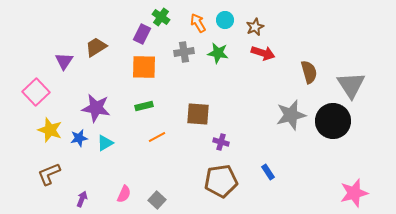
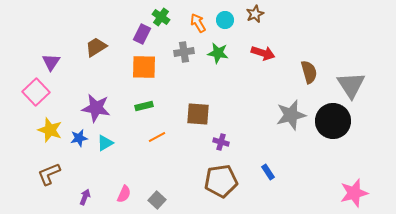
brown star: moved 13 px up
purple triangle: moved 13 px left, 1 px down
purple arrow: moved 3 px right, 2 px up
